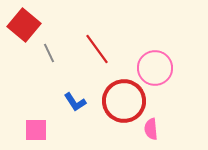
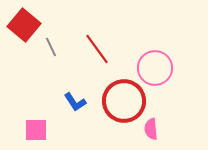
gray line: moved 2 px right, 6 px up
